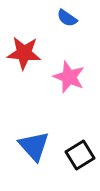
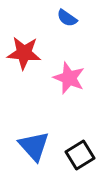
pink star: moved 1 px down
